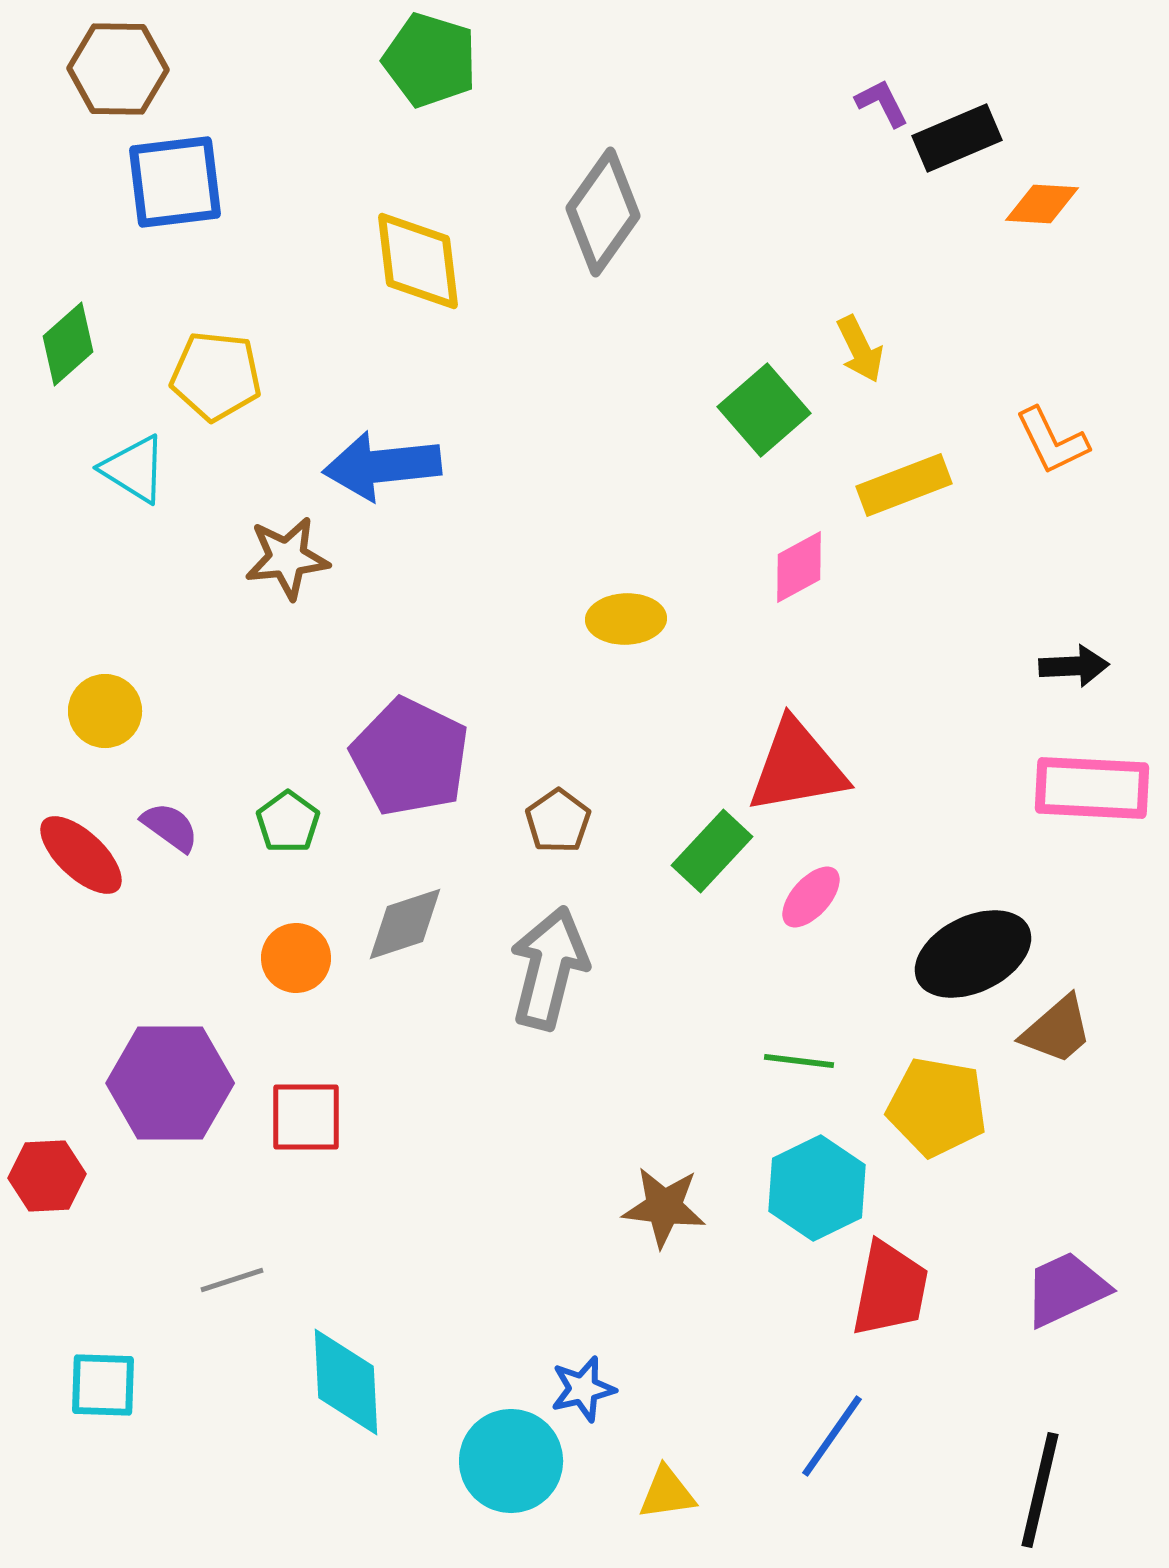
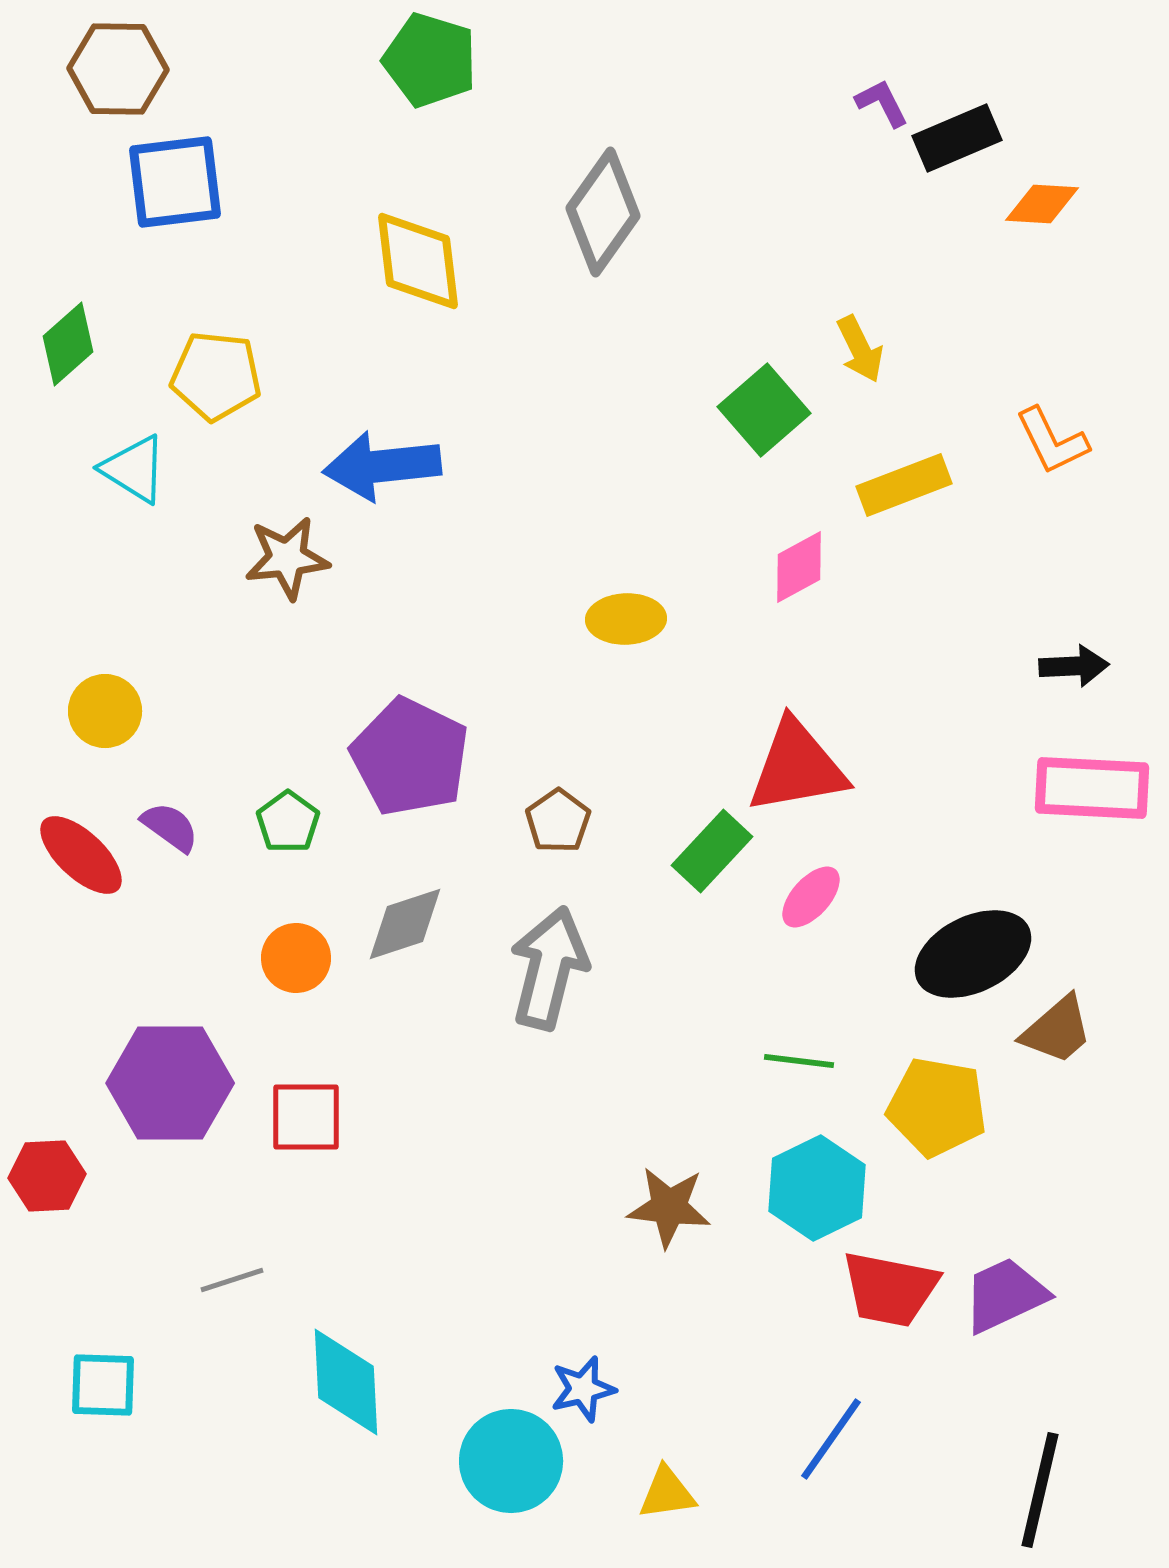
brown star at (664, 1207): moved 5 px right
red trapezoid at (890, 1289): rotated 90 degrees clockwise
purple trapezoid at (1066, 1289): moved 61 px left, 6 px down
blue line at (832, 1436): moved 1 px left, 3 px down
